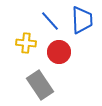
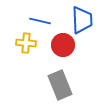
blue line: moved 10 px left; rotated 35 degrees counterclockwise
red circle: moved 4 px right, 7 px up
gray rectangle: moved 20 px right; rotated 12 degrees clockwise
